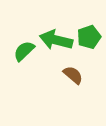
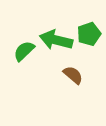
green pentagon: moved 3 px up
